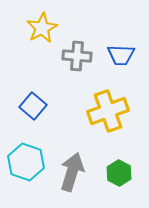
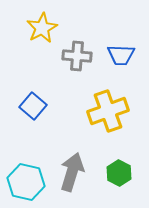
cyan hexagon: moved 20 px down; rotated 6 degrees counterclockwise
